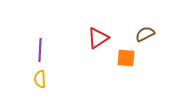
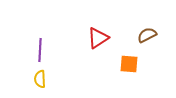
brown semicircle: moved 2 px right, 1 px down
orange square: moved 3 px right, 6 px down
